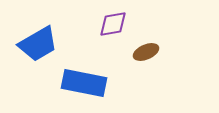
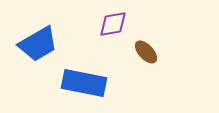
brown ellipse: rotated 70 degrees clockwise
